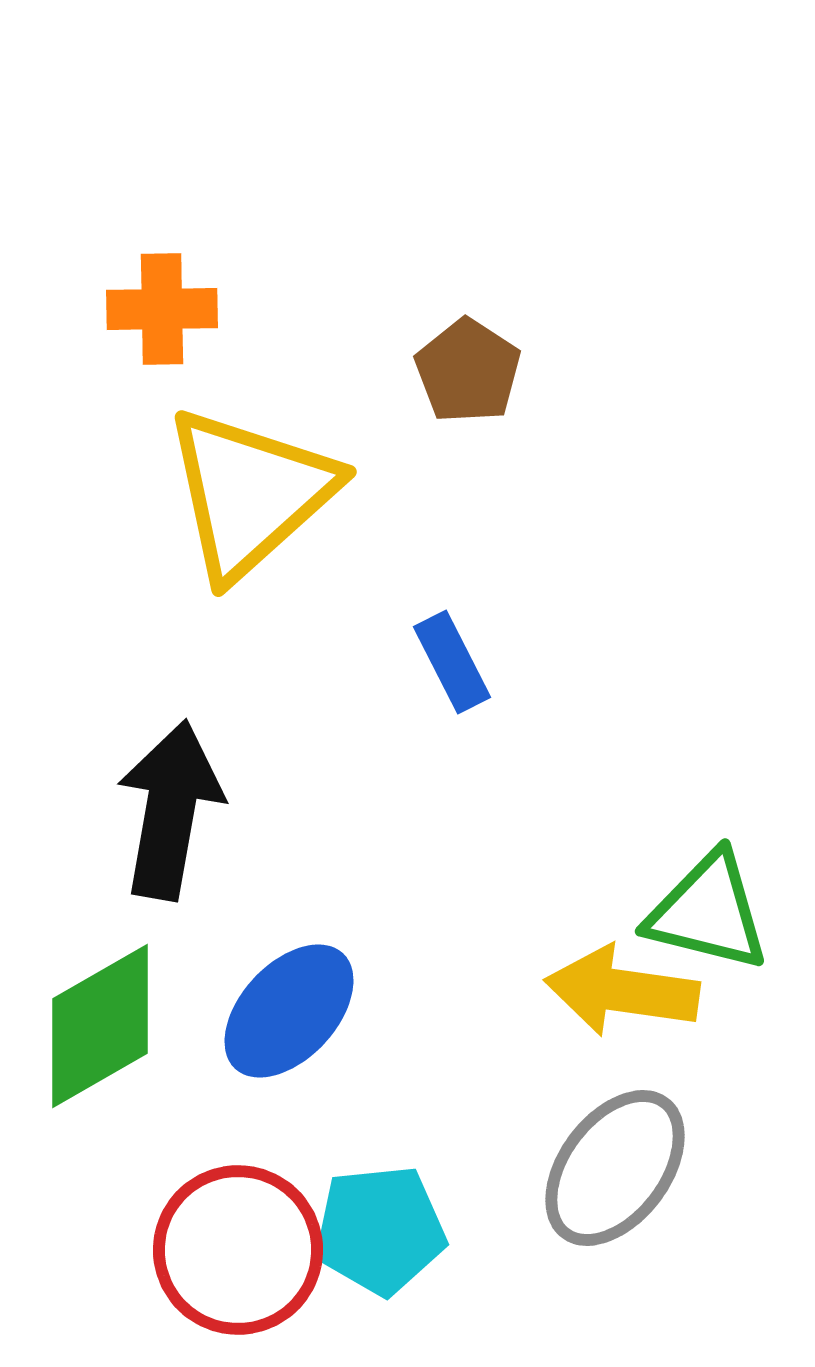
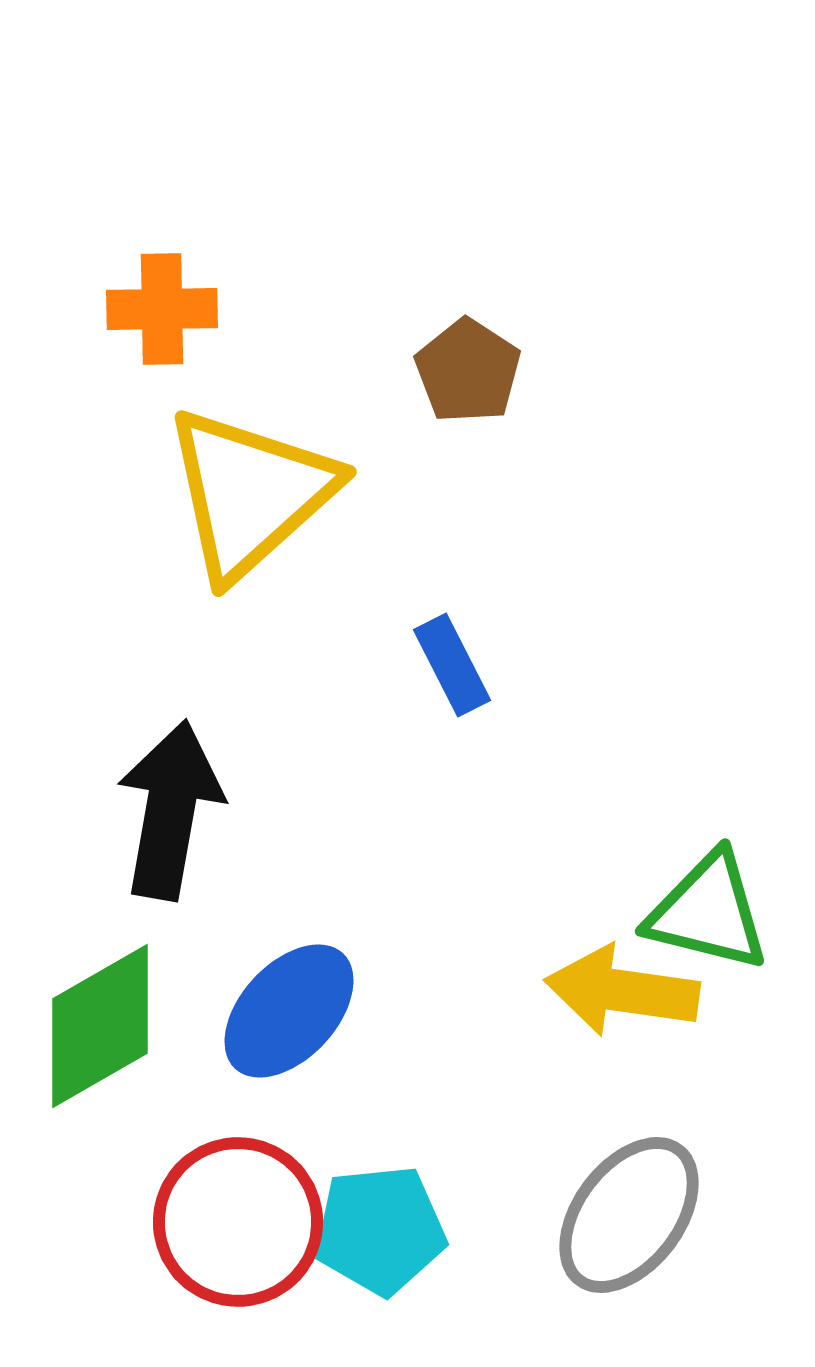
blue rectangle: moved 3 px down
gray ellipse: moved 14 px right, 47 px down
red circle: moved 28 px up
